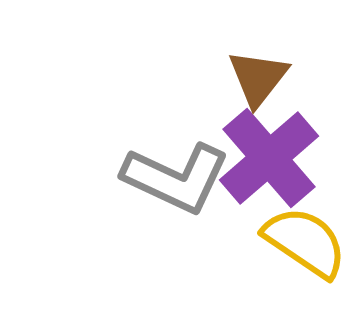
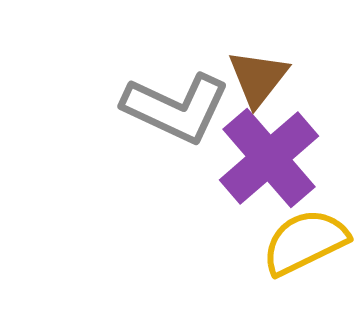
gray L-shape: moved 70 px up
yellow semicircle: rotated 60 degrees counterclockwise
